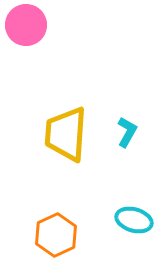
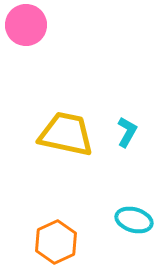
yellow trapezoid: rotated 98 degrees clockwise
orange hexagon: moved 7 px down
